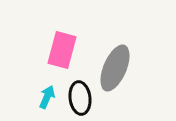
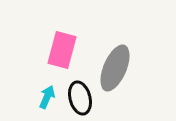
black ellipse: rotated 8 degrees counterclockwise
